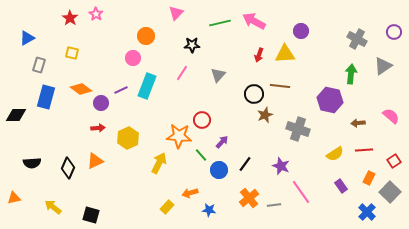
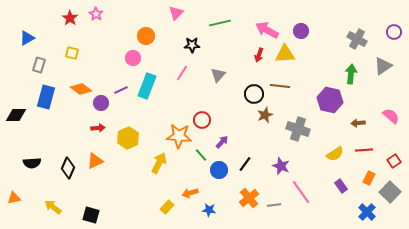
pink arrow at (254, 21): moved 13 px right, 9 px down
